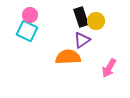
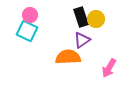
yellow circle: moved 2 px up
